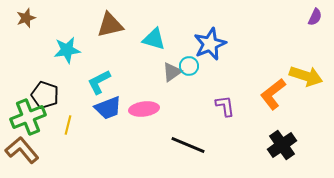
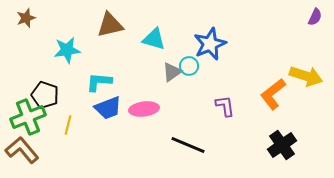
cyan L-shape: rotated 32 degrees clockwise
